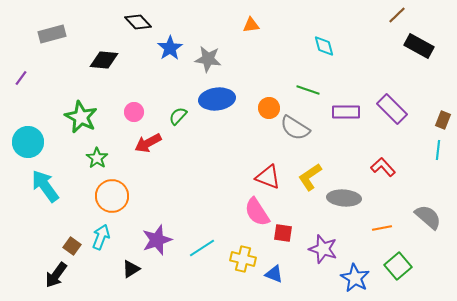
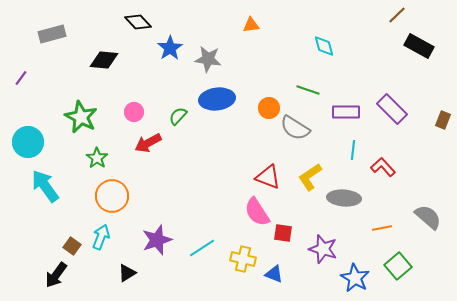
cyan line at (438, 150): moved 85 px left
black triangle at (131, 269): moved 4 px left, 4 px down
